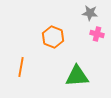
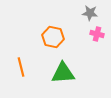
orange hexagon: rotated 10 degrees counterclockwise
orange line: rotated 24 degrees counterclockwise
green triangle: moved 14 px left, 3 px up
